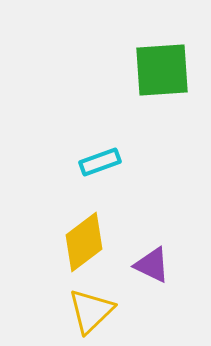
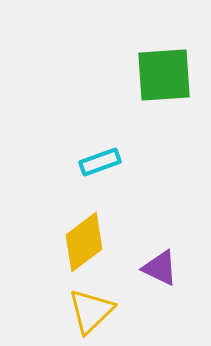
green square: moved 2 px right, 5 px down
purple triangle: moved 8 px right, 3 px down
